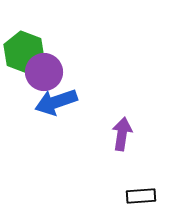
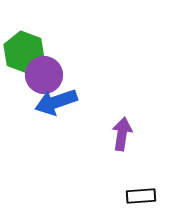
purple circle: moved 3 px down
